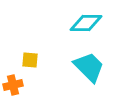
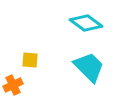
cyan diamond: rotated 36 degrees clockwise
orange cross: rotated 12 degrees counterclockwise
